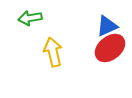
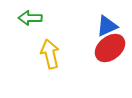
green arrow: rotated 10 degrees clockwise
yellow arrow: moved 3 px left, 2 px down
